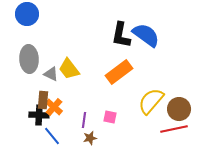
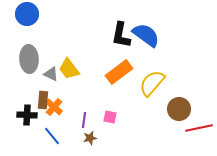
yellow semicircle: moved 1 px right, 18 px up
black cross: moved 12 px left
red line: moved 25 px right, 1 px up
